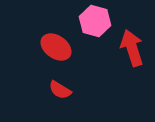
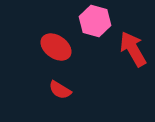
red arrow: moved 1 px right, 1 px down; rotated 12 degrees counterclockwise
